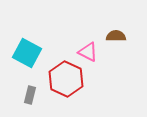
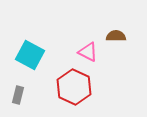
cyan square: moved 3 px right, 2 px down
red hexagon: moved 8 px right, 8 px down
gray rectangle: moved 12 px left
